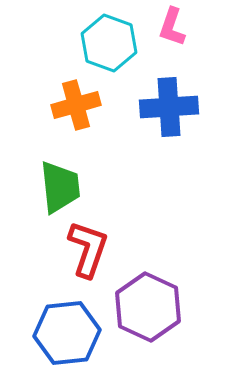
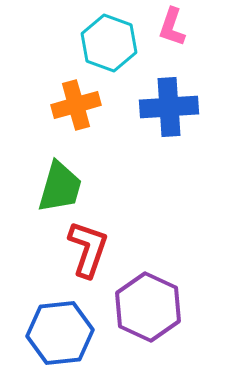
green trapezoid: rotated 22 degrees clockwise
blue hexagon: moved 7 px left
